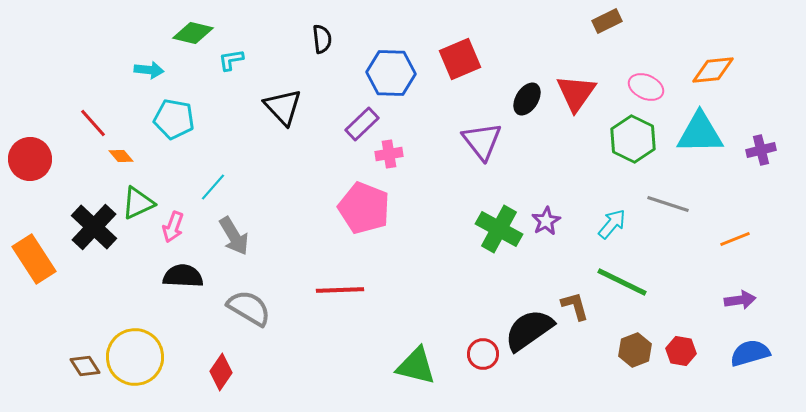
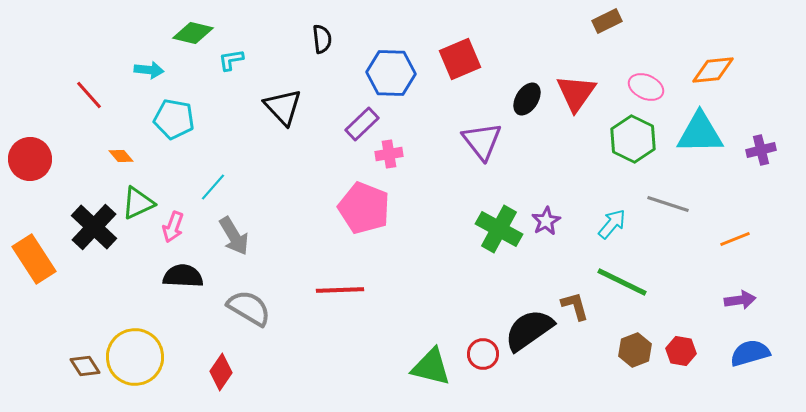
red line at (93, 123): moved 4 px left, 28 px up
green triangle at (416, 366): moved 15 px right, 1 px down
